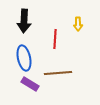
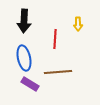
brown line: moved 1 px up
